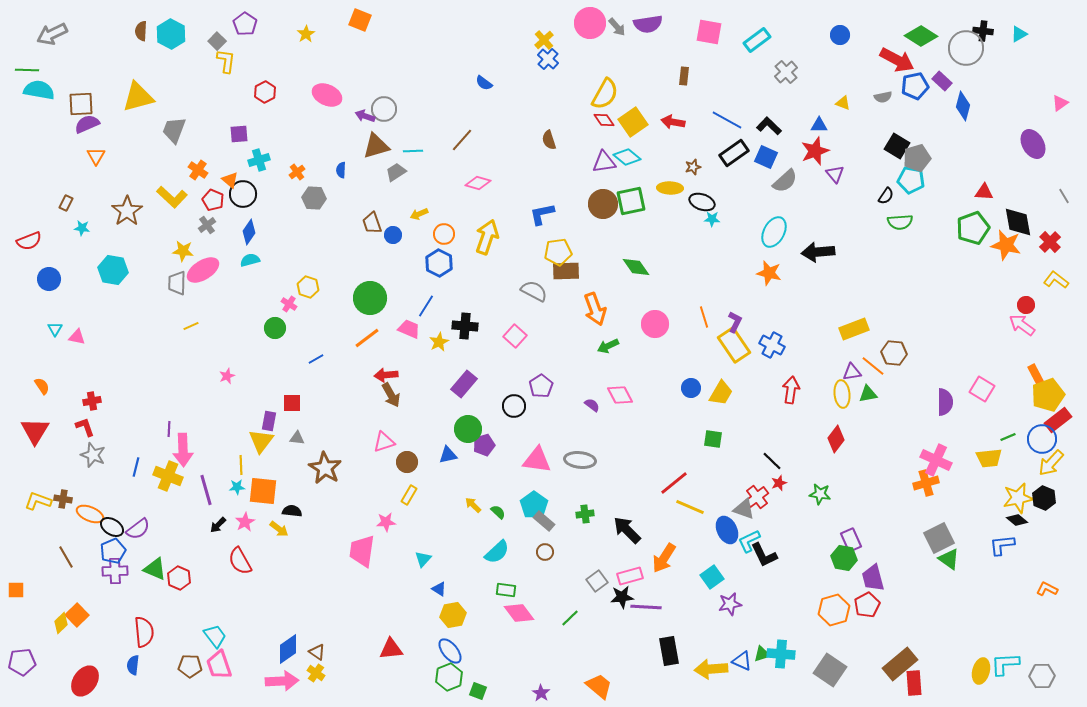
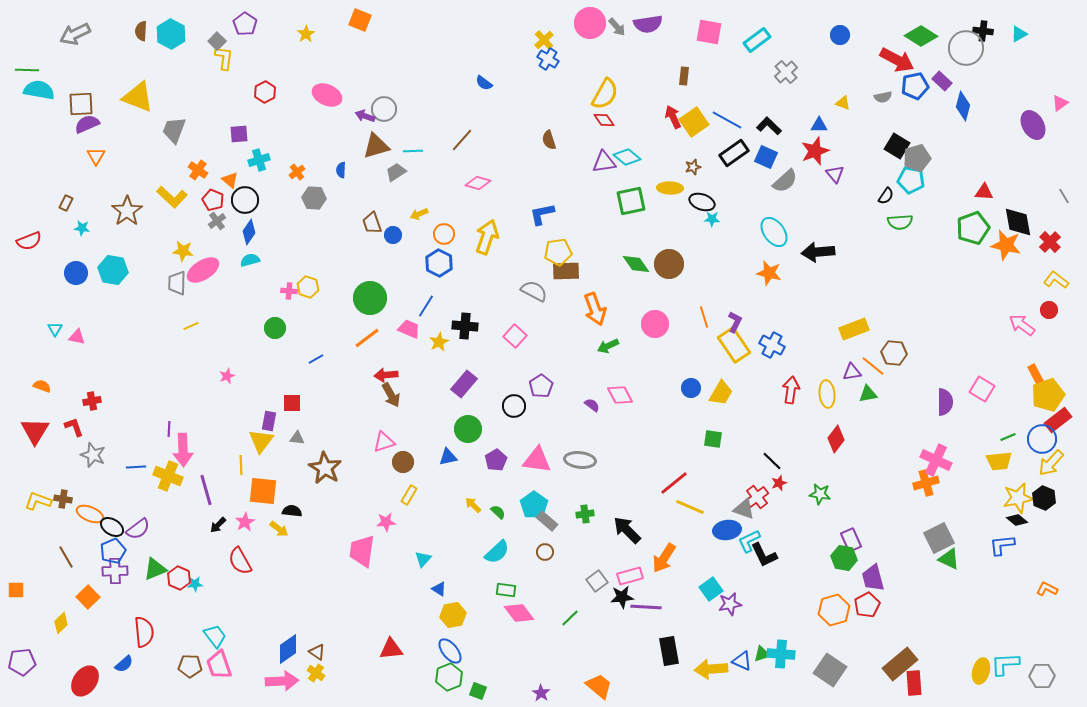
gray arrow at (52, 34): moved 23 px right
blue cross at (548, 59): rotated 10 degrees counterclockwise
yellow L-shape at (226, 61): moved 2 px left, 3 px up
yellow triangle at (138, 97): rotated 36 degrees clockwise
yellow square at (633, 122): moved 61 px right
red arrow at (673, 122): moved 5 px up; rotated 55 degrees clockwise
purple ellipse at (1033, 144): moved 19 px up
black circle at (243, 194): moved 2 px right, 6 px down
brown circle at (603, 204): moved 66 px right, 60 px down
gray cross at (207, 225): moved 10 px right, 4 px up
cyan ellipse at (774, 232): rotated 64 degrees counterclockwise
green diamond at (636, 267): moved 3 px up
blue circle at (49, 279): moved 27 px right, 6 px up
pink cross at (289, 304): moved 13 px up; rotated 28 degrees counterclockwise
red circle at (1026, 305): moved 23 px right, 5 px down
orange semicircle at (42, 386): rotated 36 degrees counterclockwise
yellow ellipse at (842, 394): moved 15 px left
red L-shape at (85, 427): moved 11 px left
purple pentagon at (484, 445): moved 12 px right, 15 px down; rotated 15 degrees counterclockwise
blue triangle at (448, 455): moved 2 px down
yellow trapezoid at (989, 458): moved 10 px right, 3 px down
brown circle at (407, 462): moved 4 px left
blue line at (136, 467): rotated 72 degrees clockwise
cyan star at (237, 487): moved 42 px left, 97 px down
gray rectangle at (544, 521): moved 3 px right
blue ellipse at (727, 530): rotated 72 degrees counterclockwise
green triangle at (949, 559): rotated 10 degrees counterclockwise
green triangle at (155, 569): rotated 45 degrees counterclockwise
cyan square at (712, 577): moved 1 px left, 12 px down
orange square at (77, 615): moved 11 px right, 18 px up
blue semicircle at (133, 665): moved 9 px left, 1 px up; rotated 138 degrees counterclockwise
